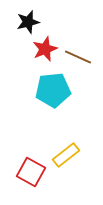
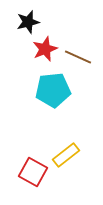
red square: moved 2 px right
